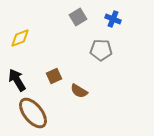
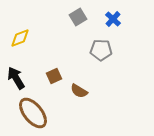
blue cross: rotated 21 degrees clockwise
black arrow: moved 1 px left, 2 px up
